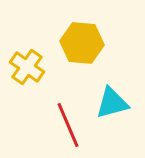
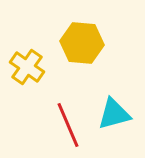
cyan triangle: moved 2 px right, 11 px down
